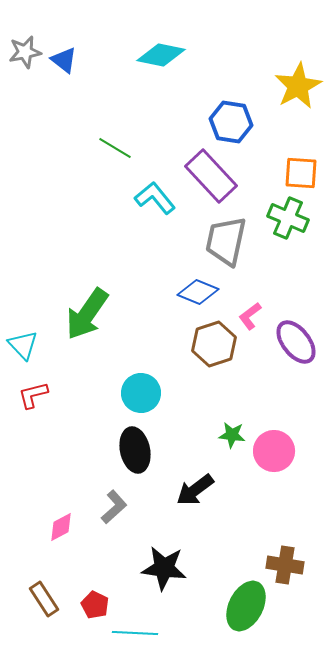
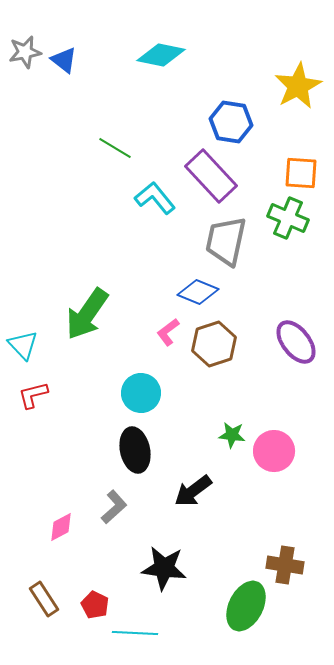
pink L-shape: moved 82 px left, 16 px down
black arrow: moved 2 px left, 1 px down
